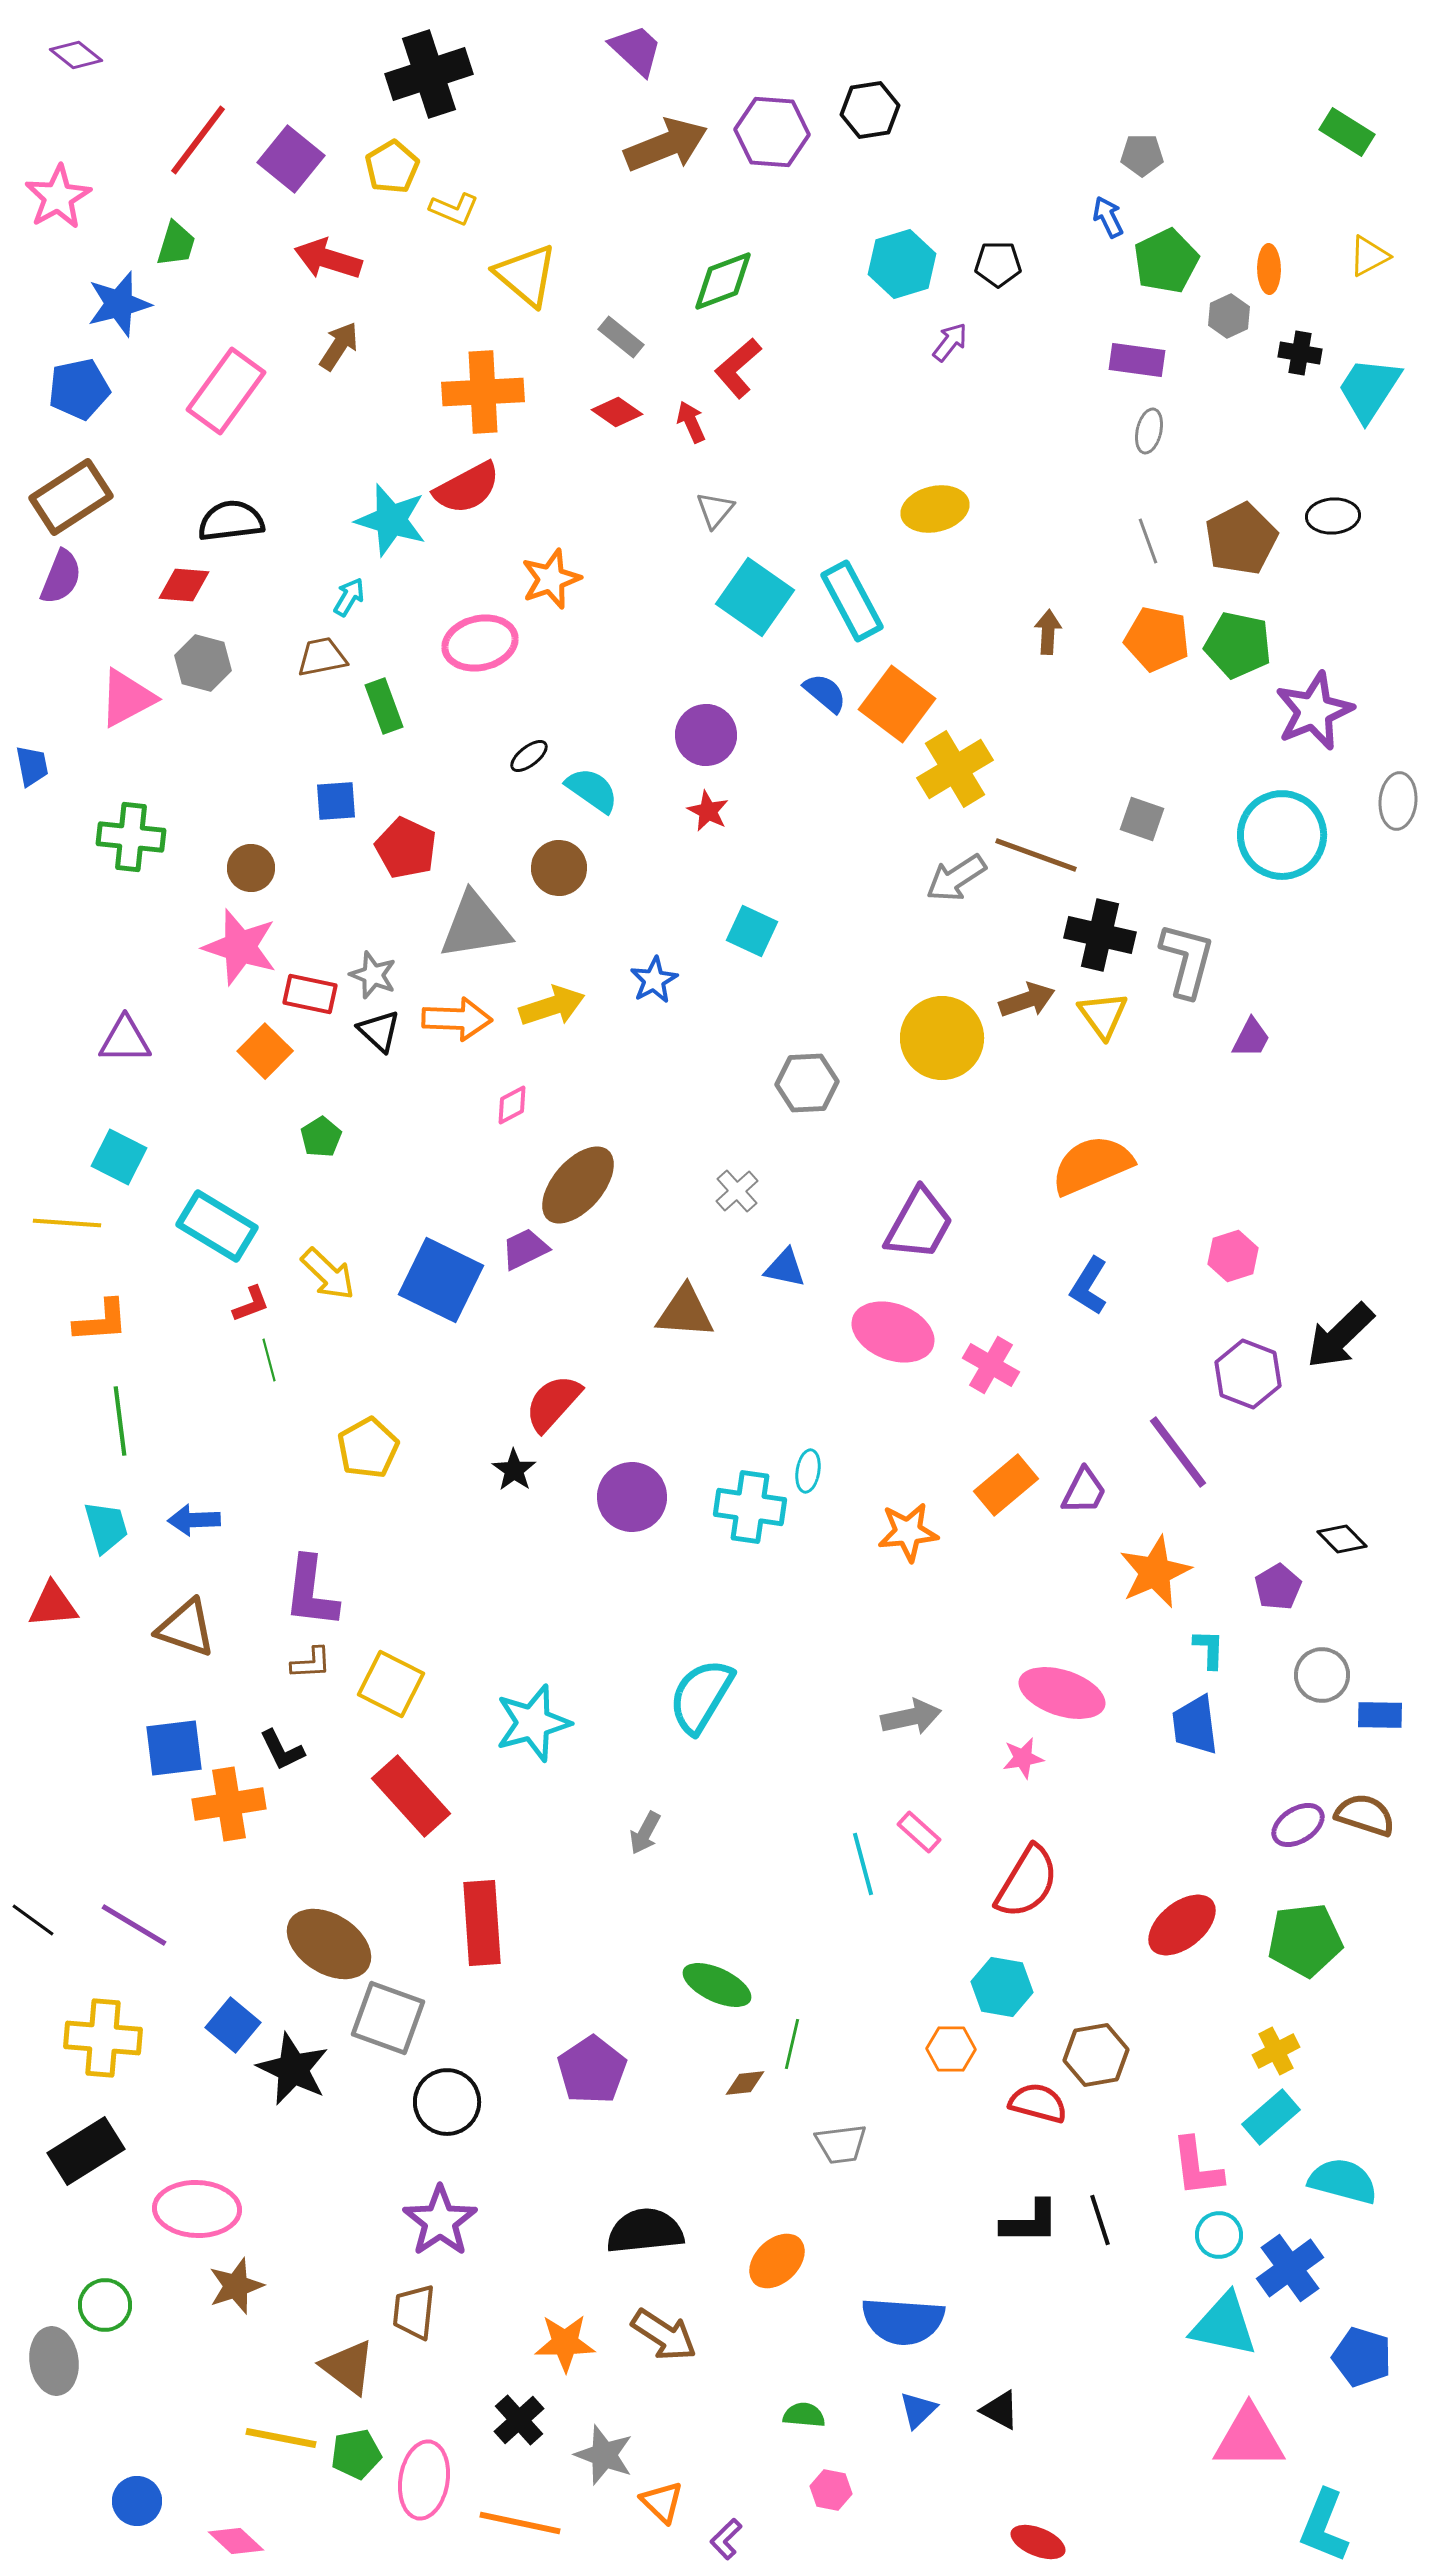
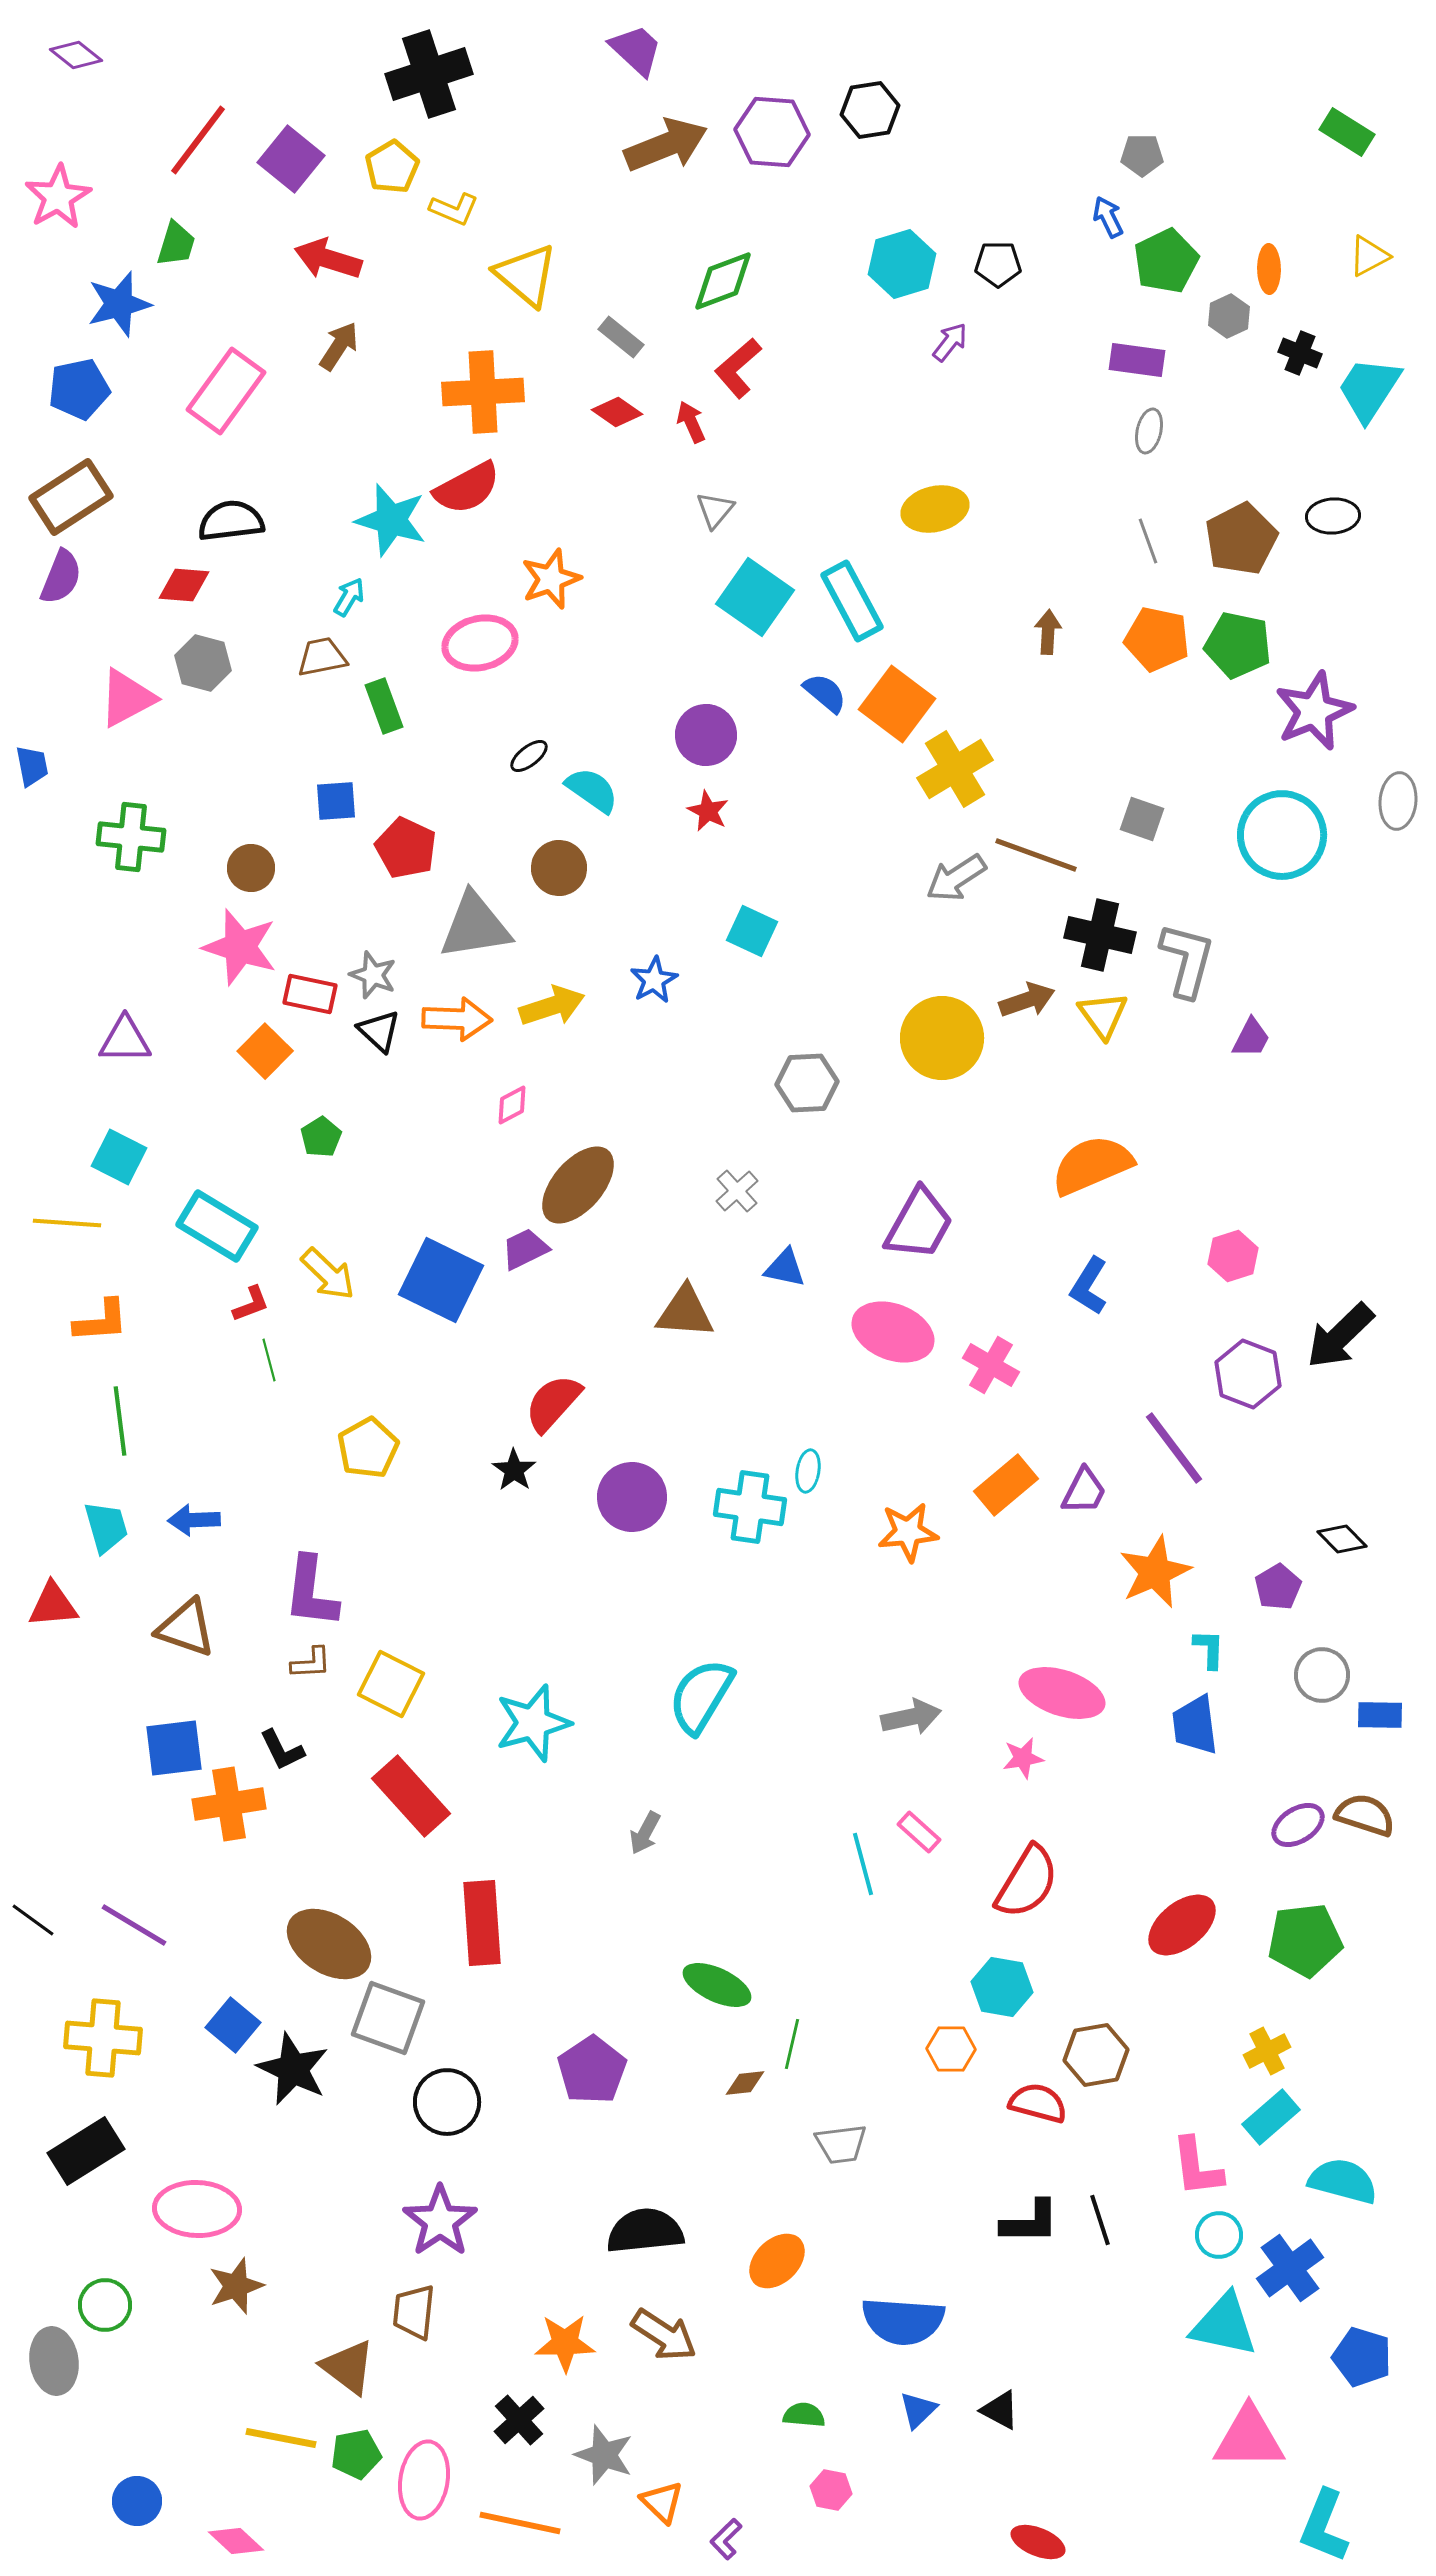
black cross at (1300, 353): rotated 12 degrees clockwise
purple line at (1178, 1452): moved 4 px left, 4 px up
yellow cross at (1276, 2051): moved 9 px left
